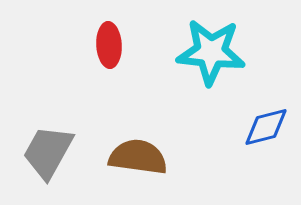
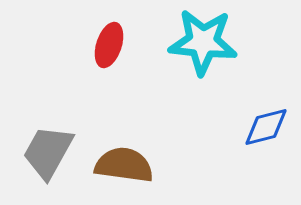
red ellipse: rotated 21 degrees clockwise
cyan star: moved 8 px left, 10 px up
brown semicircle: moved 14 px left, 8 px down
